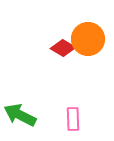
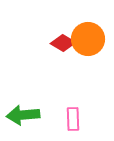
red diamond: moved 5 px up
green arrow: moved 3 px right; rotated 32 degrees counterclockwise
